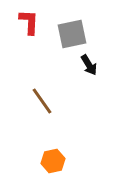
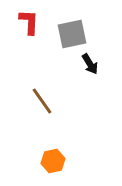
black arrow: moved 1 px right, 1 px up
